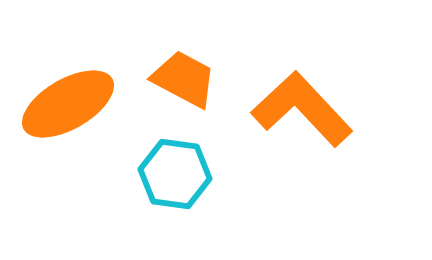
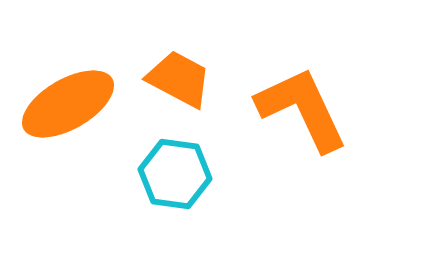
orange trapezoid: moved 5 px left
orange L-shape: rotated 18 degrees clockwise
